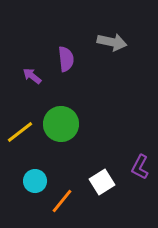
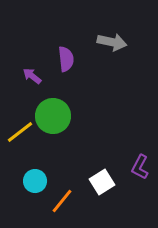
green circle: moved 8 px left, 8 px up
